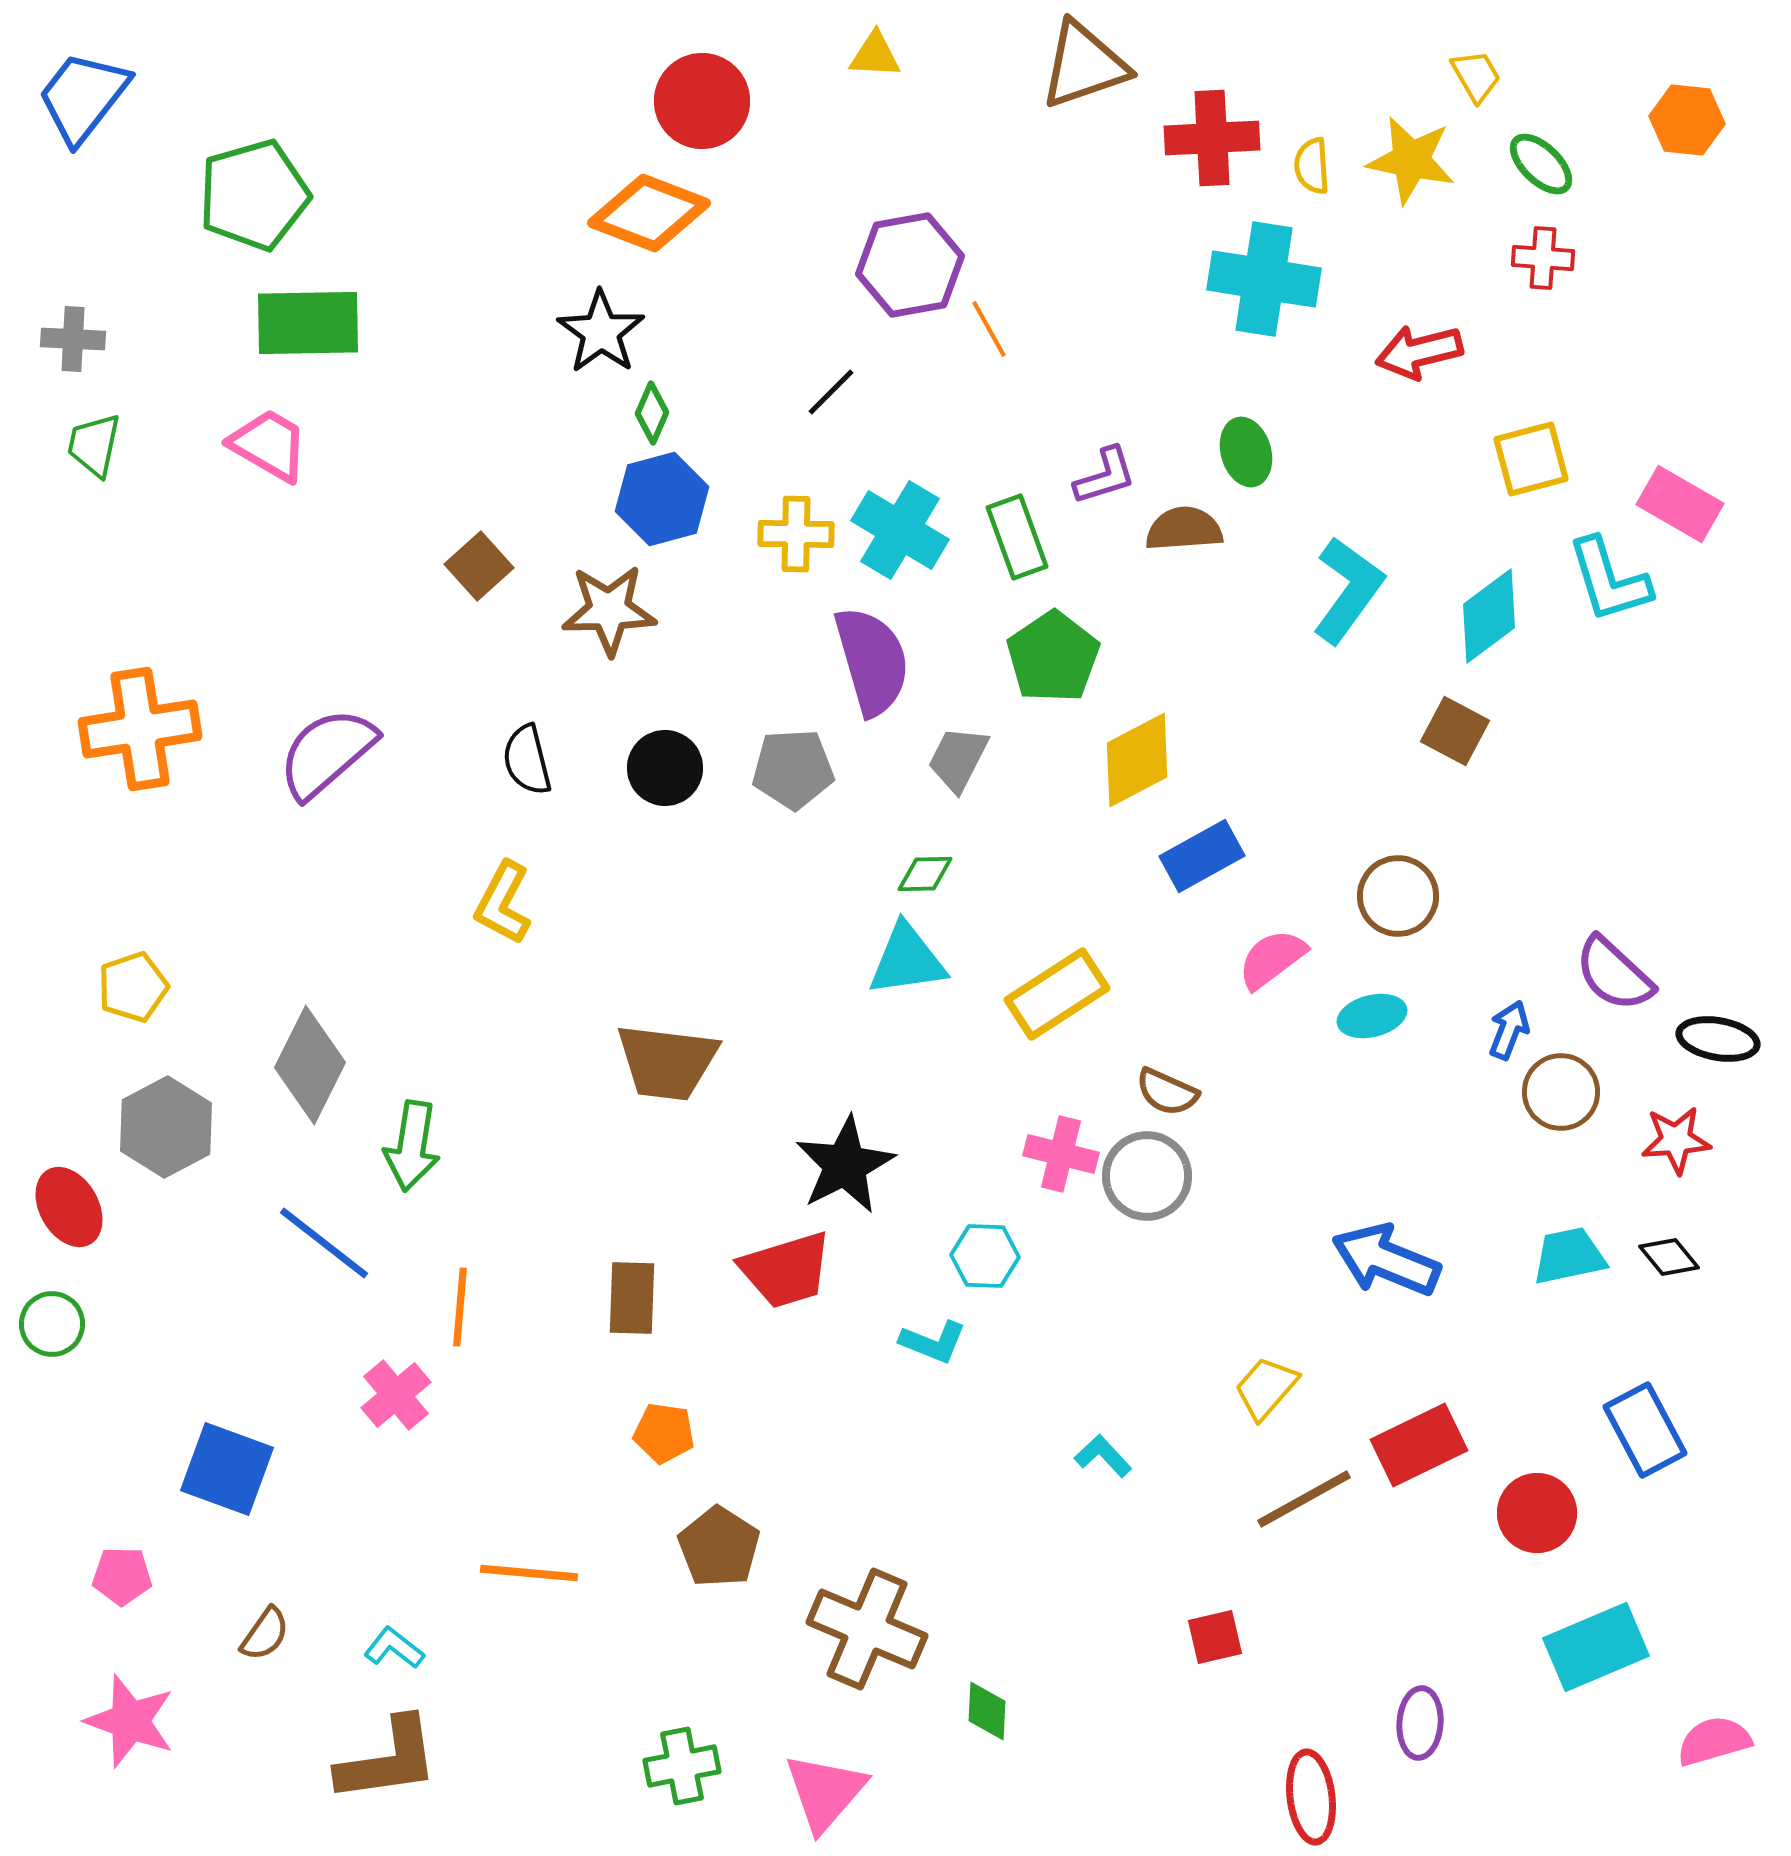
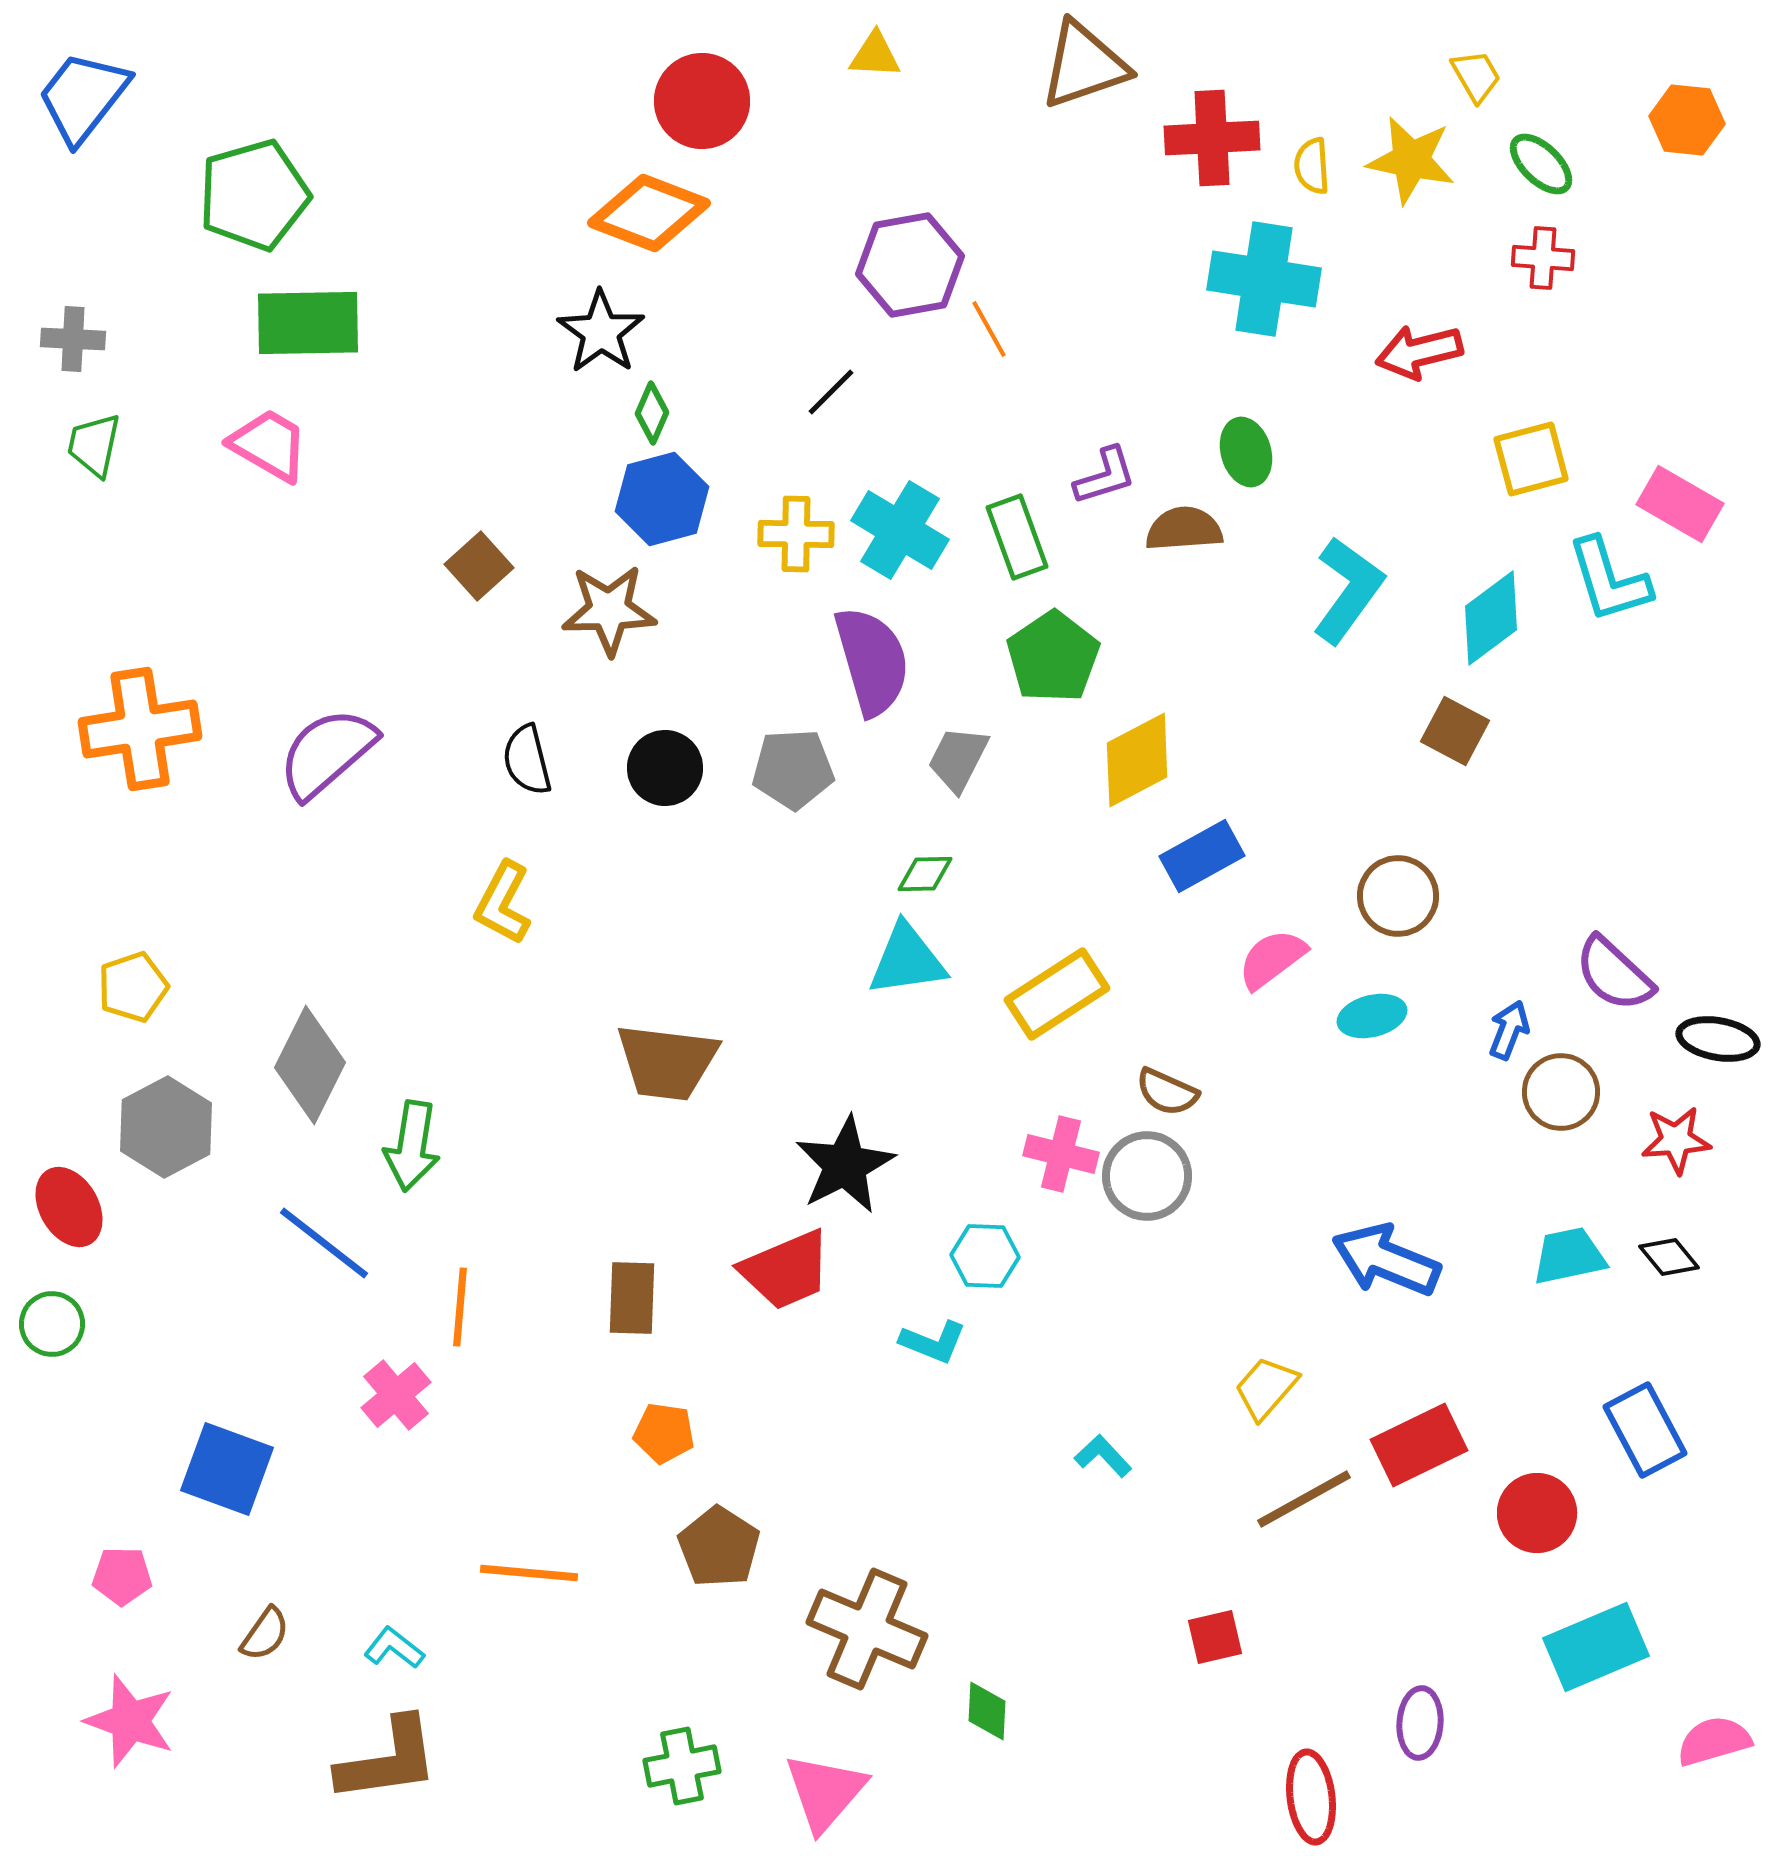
cyan diamond at (1489, 616): moved 2 px right, 2 px down
red trapezoid at (786, 1270): rotated 6 degrees counterclockwise
